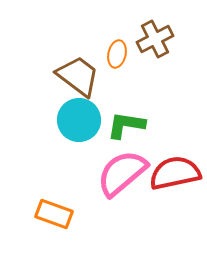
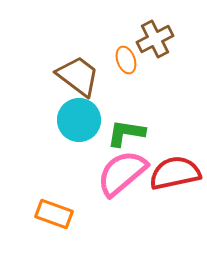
orange ellipse: moved 9 px right, 6 px down; rotated 32 degrees counterclockwise
green L-shape: moved 8 px down
